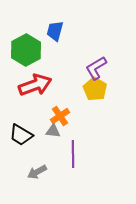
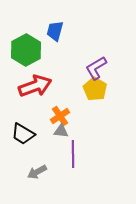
red arrow: moved 1 px down
gray triangle: moved 8 px right
black trapezoid: moved 2 px right, 1 px up
